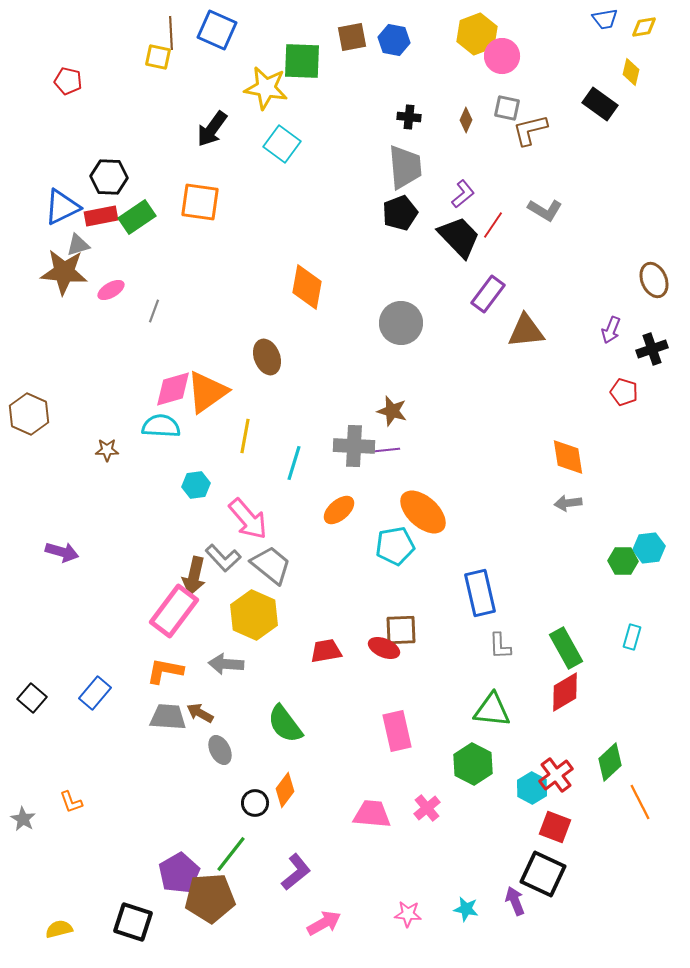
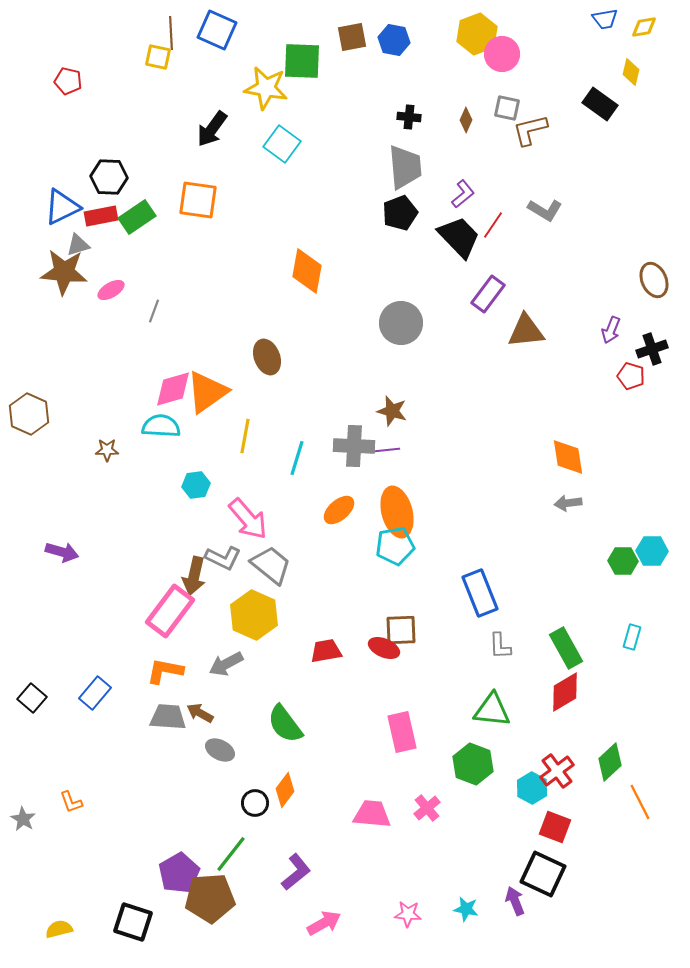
pink circle at (502, 56): moved 2 px up
orange square at (200, 202): moved 2 px left, 2 px up
orange diamond at (307, 287): moved 16 px up
red pentagon at (624, 392): moved 7 px right, 16 px up
cyan line at (294, 463): moved 3 px right, 5 px up
orange ellipse at (423, 512): moved 26 px left; rotated 33 degrees clockwise
cyan hexagon at (649, 548): moved 3 px right, 3 px down; rotated 8 degrees clockwise
gray L-shape at (223, 558): rotated 21 degrees counterclockwise
blue rectangle at (480, 593): rotated 9 degrees counterclockwise
pink rectangle at (174, 611): moved 4 px left
gray arrow at (226, 664): rotated 32 degrees counterclockwise
pink rectangle at (397, 731): moved 5 px right, 1 px down
gray ellipse at (220, 750): rotated 36 degrees counterclockwise
green hexagon at (473, 764): rotated 6 degrees counterclockwise
red cross at (556, 775): moved 1 px right, 4 px up
